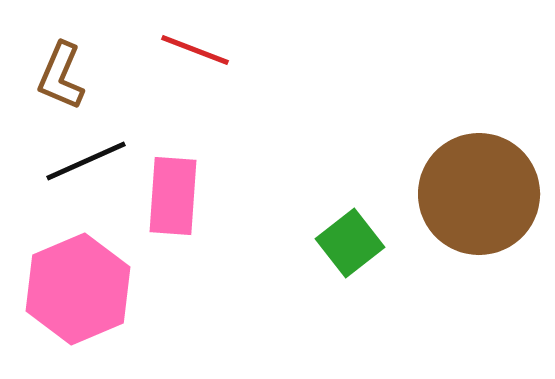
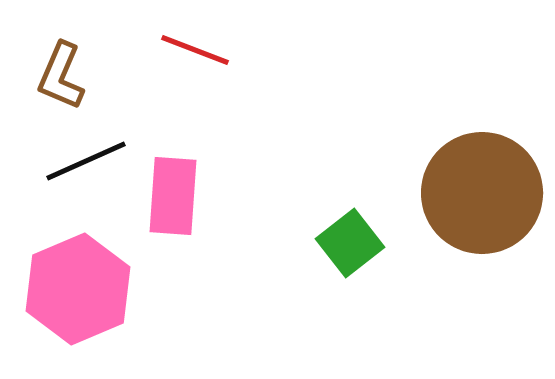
brown circle: moved 3 px right, 1 px up
